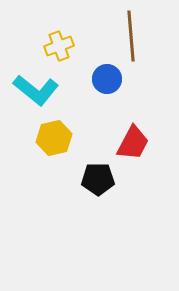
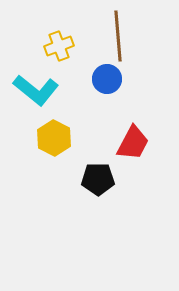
brown line: moved 13 px left
yellow hexagon: rotated 20 degrees counterclockwise
